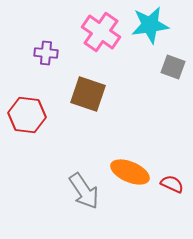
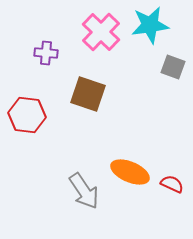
pink cross: rotated 9 degrees clockwise
